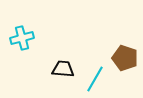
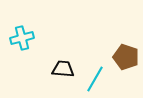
brown pentagon: moved 1 px right, 1 px up
